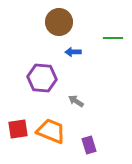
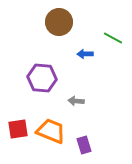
green line: rotated 30 degrees clockwise
blue arrow: moved 12 px right, 2 px down
gray arrow: rotated 28 degrees counterclockwise
purple rectangle: moved 5 px left
